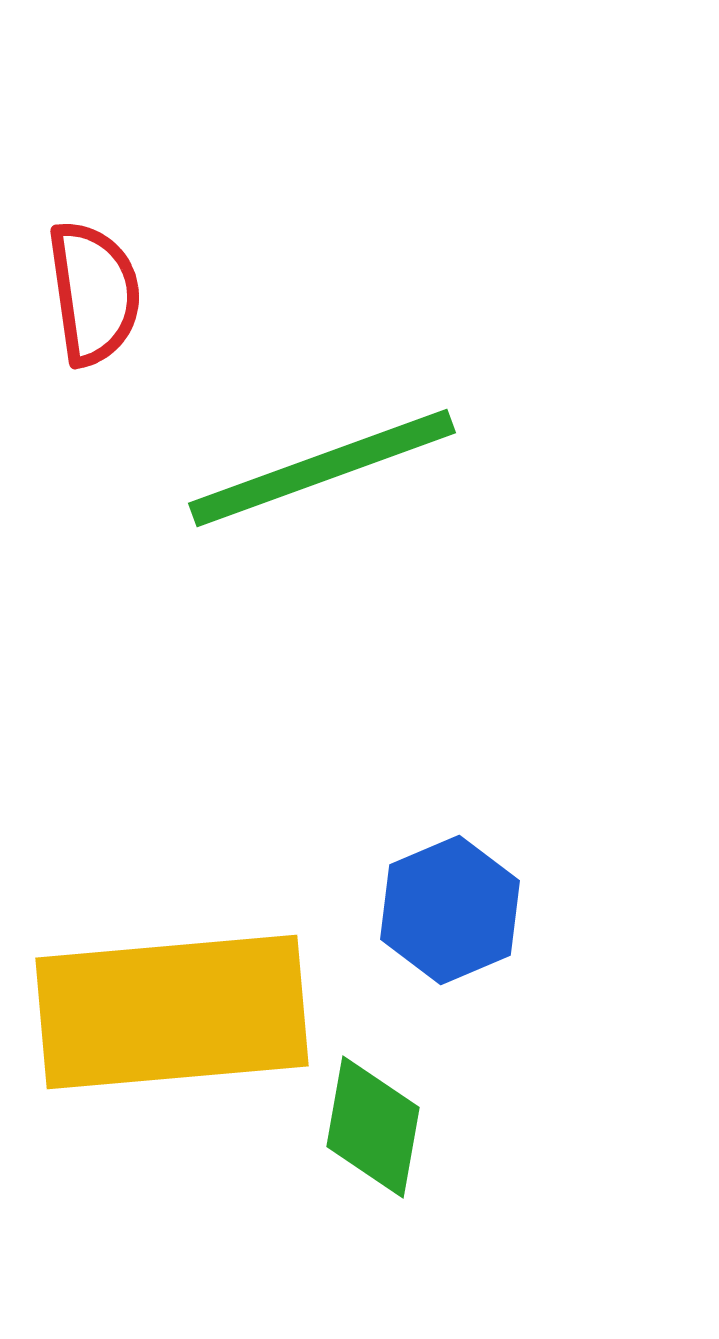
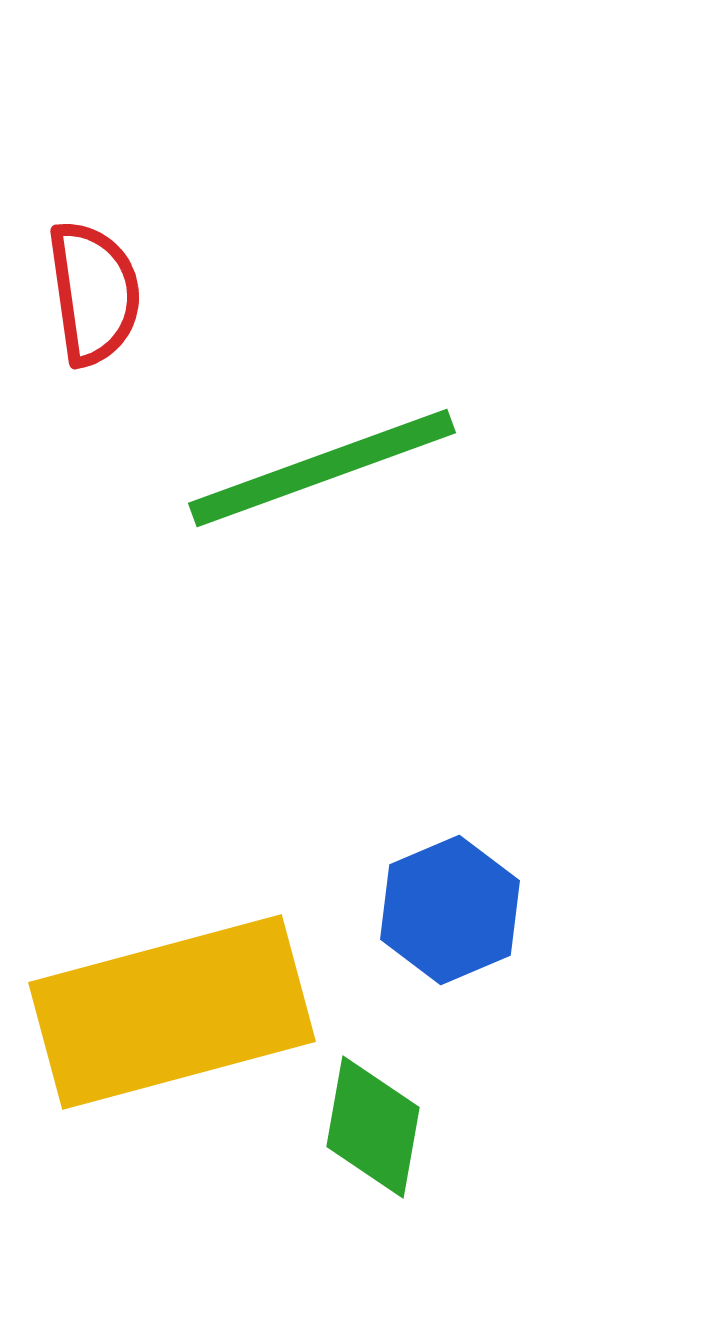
yellow rectangle: rotated 10 degrees counterclockwise
